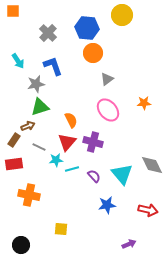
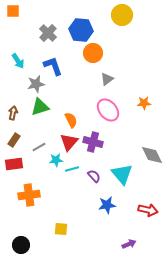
blue hexagon: moved 6 px left, 2 px down
brown arrow: moved 15 px left, 13 px up; rotated 56 degrees counterclockwise
red triangle: moved 2 px right
gray line: rotated 56 degrees counterclockwise
gray diamond: moved 10 px up
orange cross: rotated 20 degrees counterclockwise
